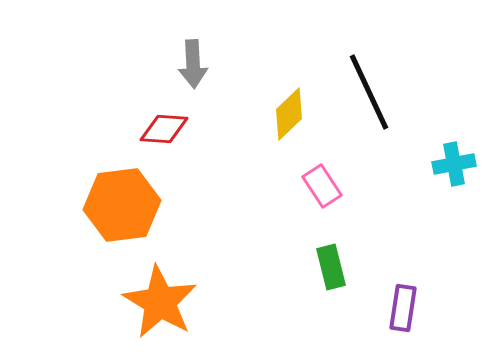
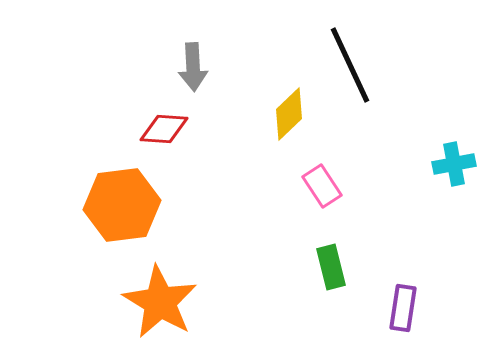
gray arrow: moved 3 px down
black line: moved 19 px left, 27 px up
